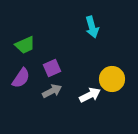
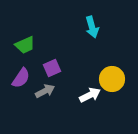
gray arrow: moved 7 px left
